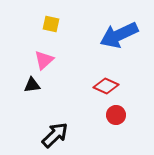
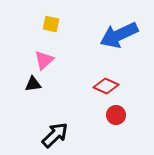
black triangle: moved 1 px right, 1 px up
